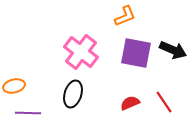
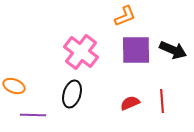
purple square: moved 3 px up; rotated 12 degrees counterclockwise
orange ellipse: rotated 35 degrees clockwise
black ellipse: moved 1 px left
red line: moved 2 px left, 1 px up; rotated 30 degrees clockwise
purple line: moved 5 px right, 2 px down
